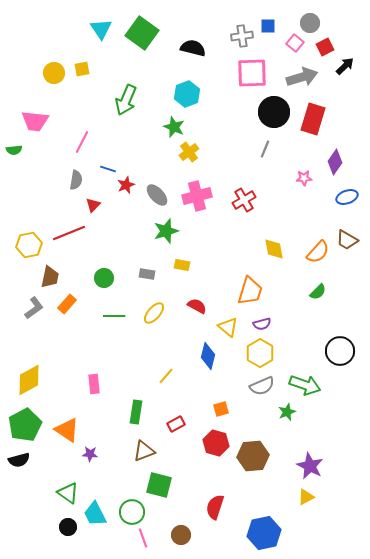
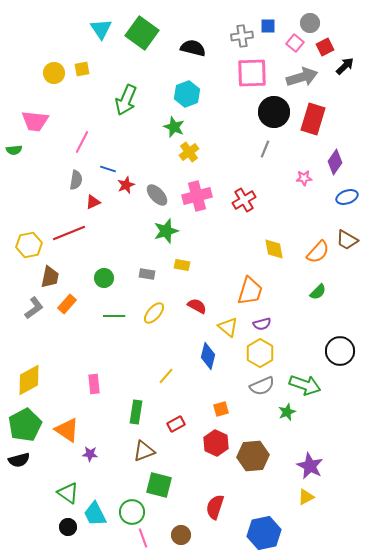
red triangle at (93, 205): moved 3 px up; rotated 21 degrees clockwise
red hexagon at (216, 443): rotated 10 degrees clockwise
